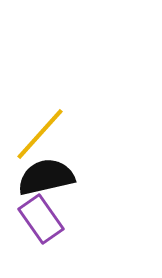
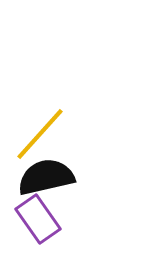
purple rectangle: moved 3 px left
